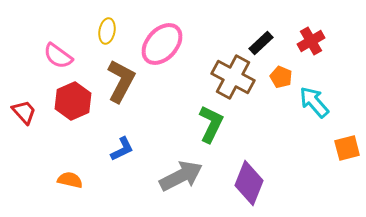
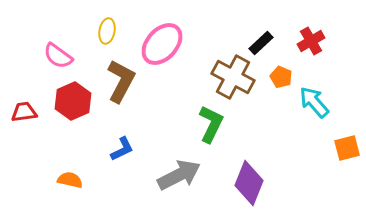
red trapezoid: rotated 56 degrees counterclockwise
gray arrow: moved 2 px left, 1 px up
